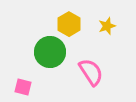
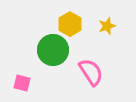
yellow hexagon: moved 1 px right
green circle: moved 3 px right, 2 px up
pink square: moved 1 px left, 4 px up
